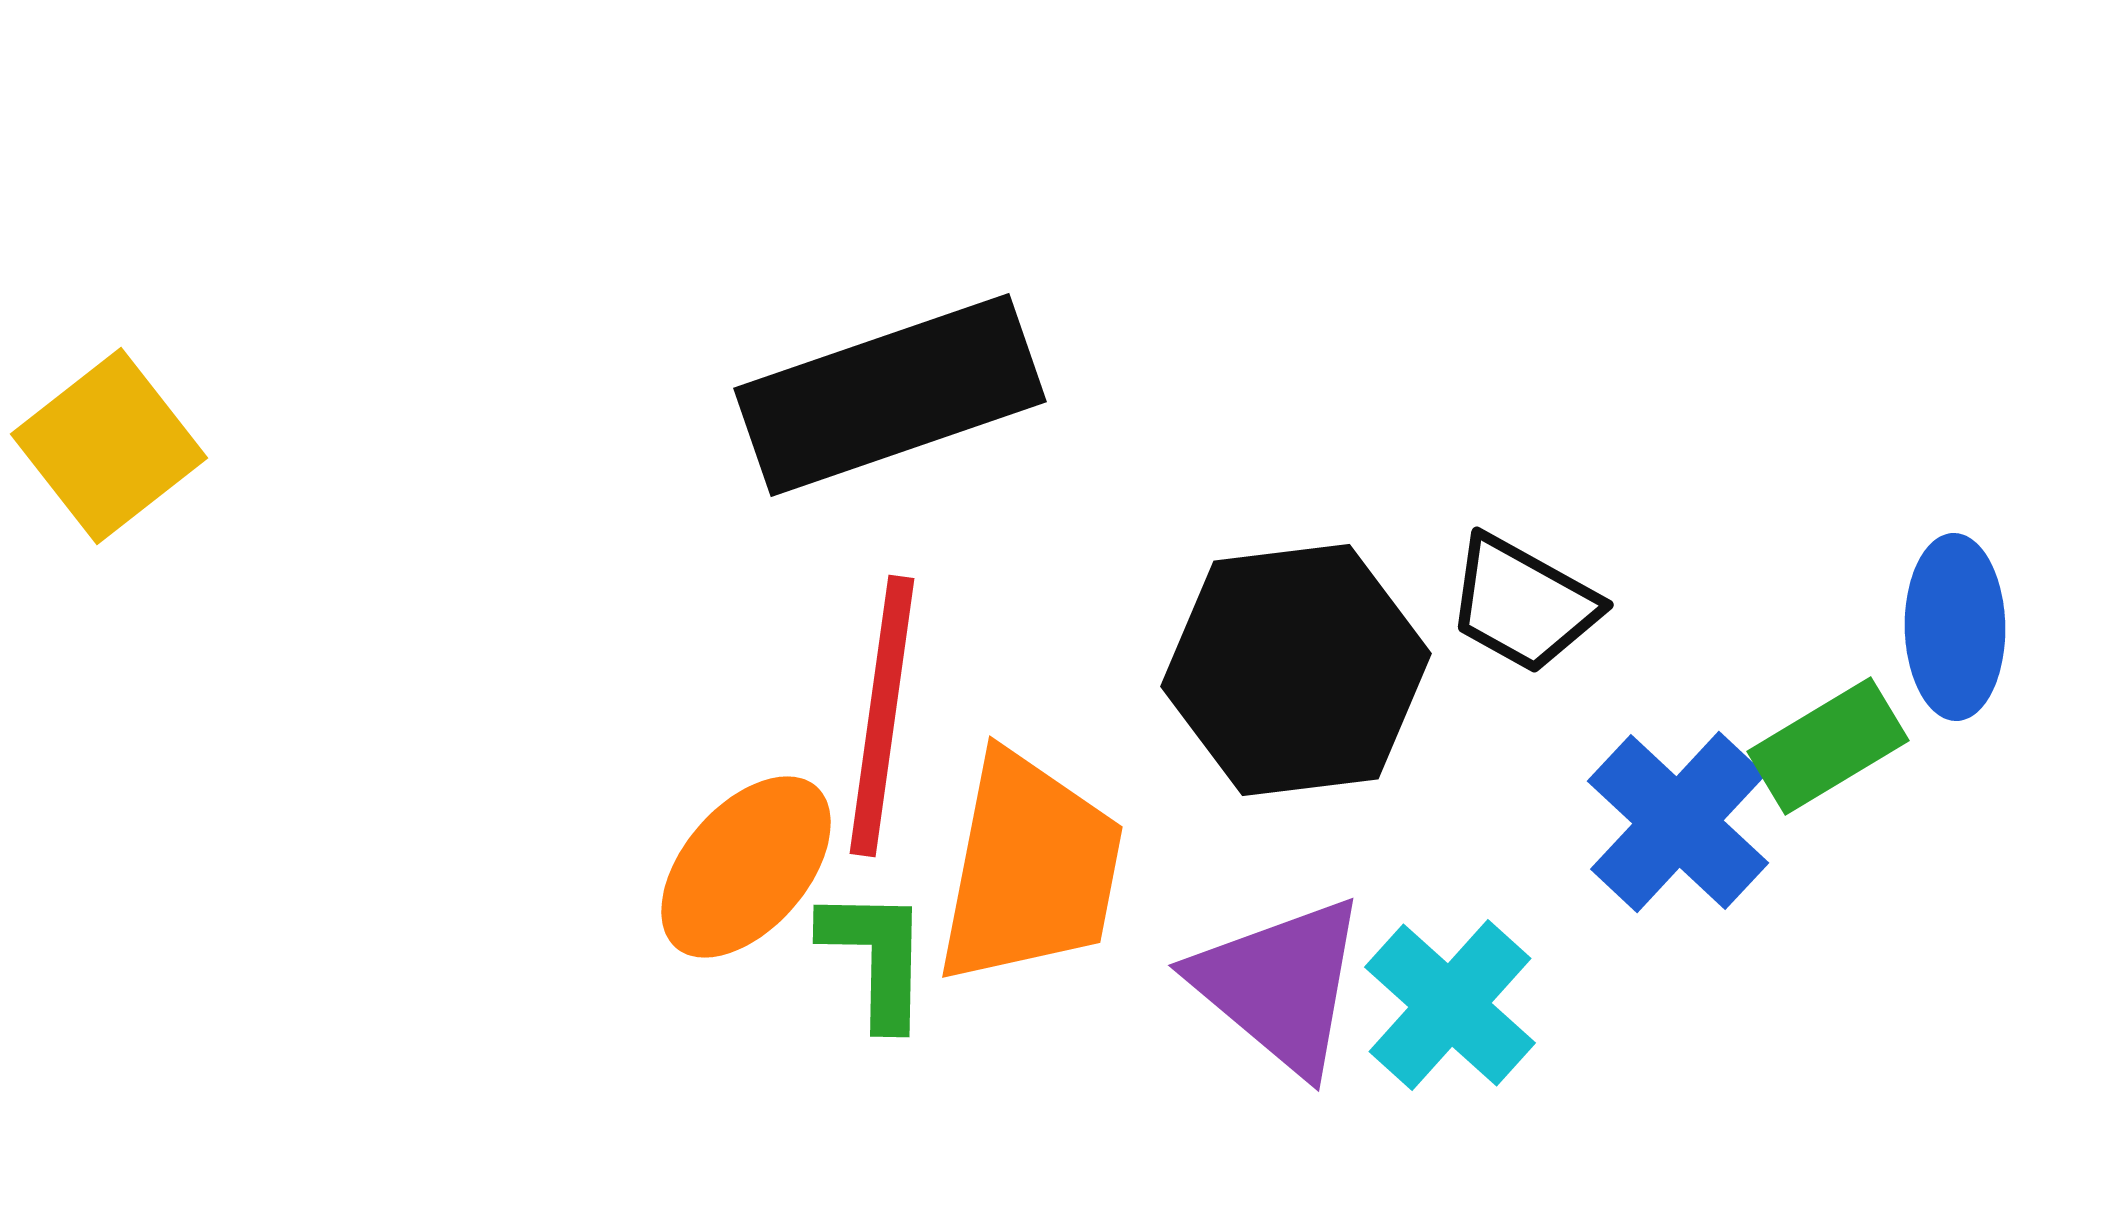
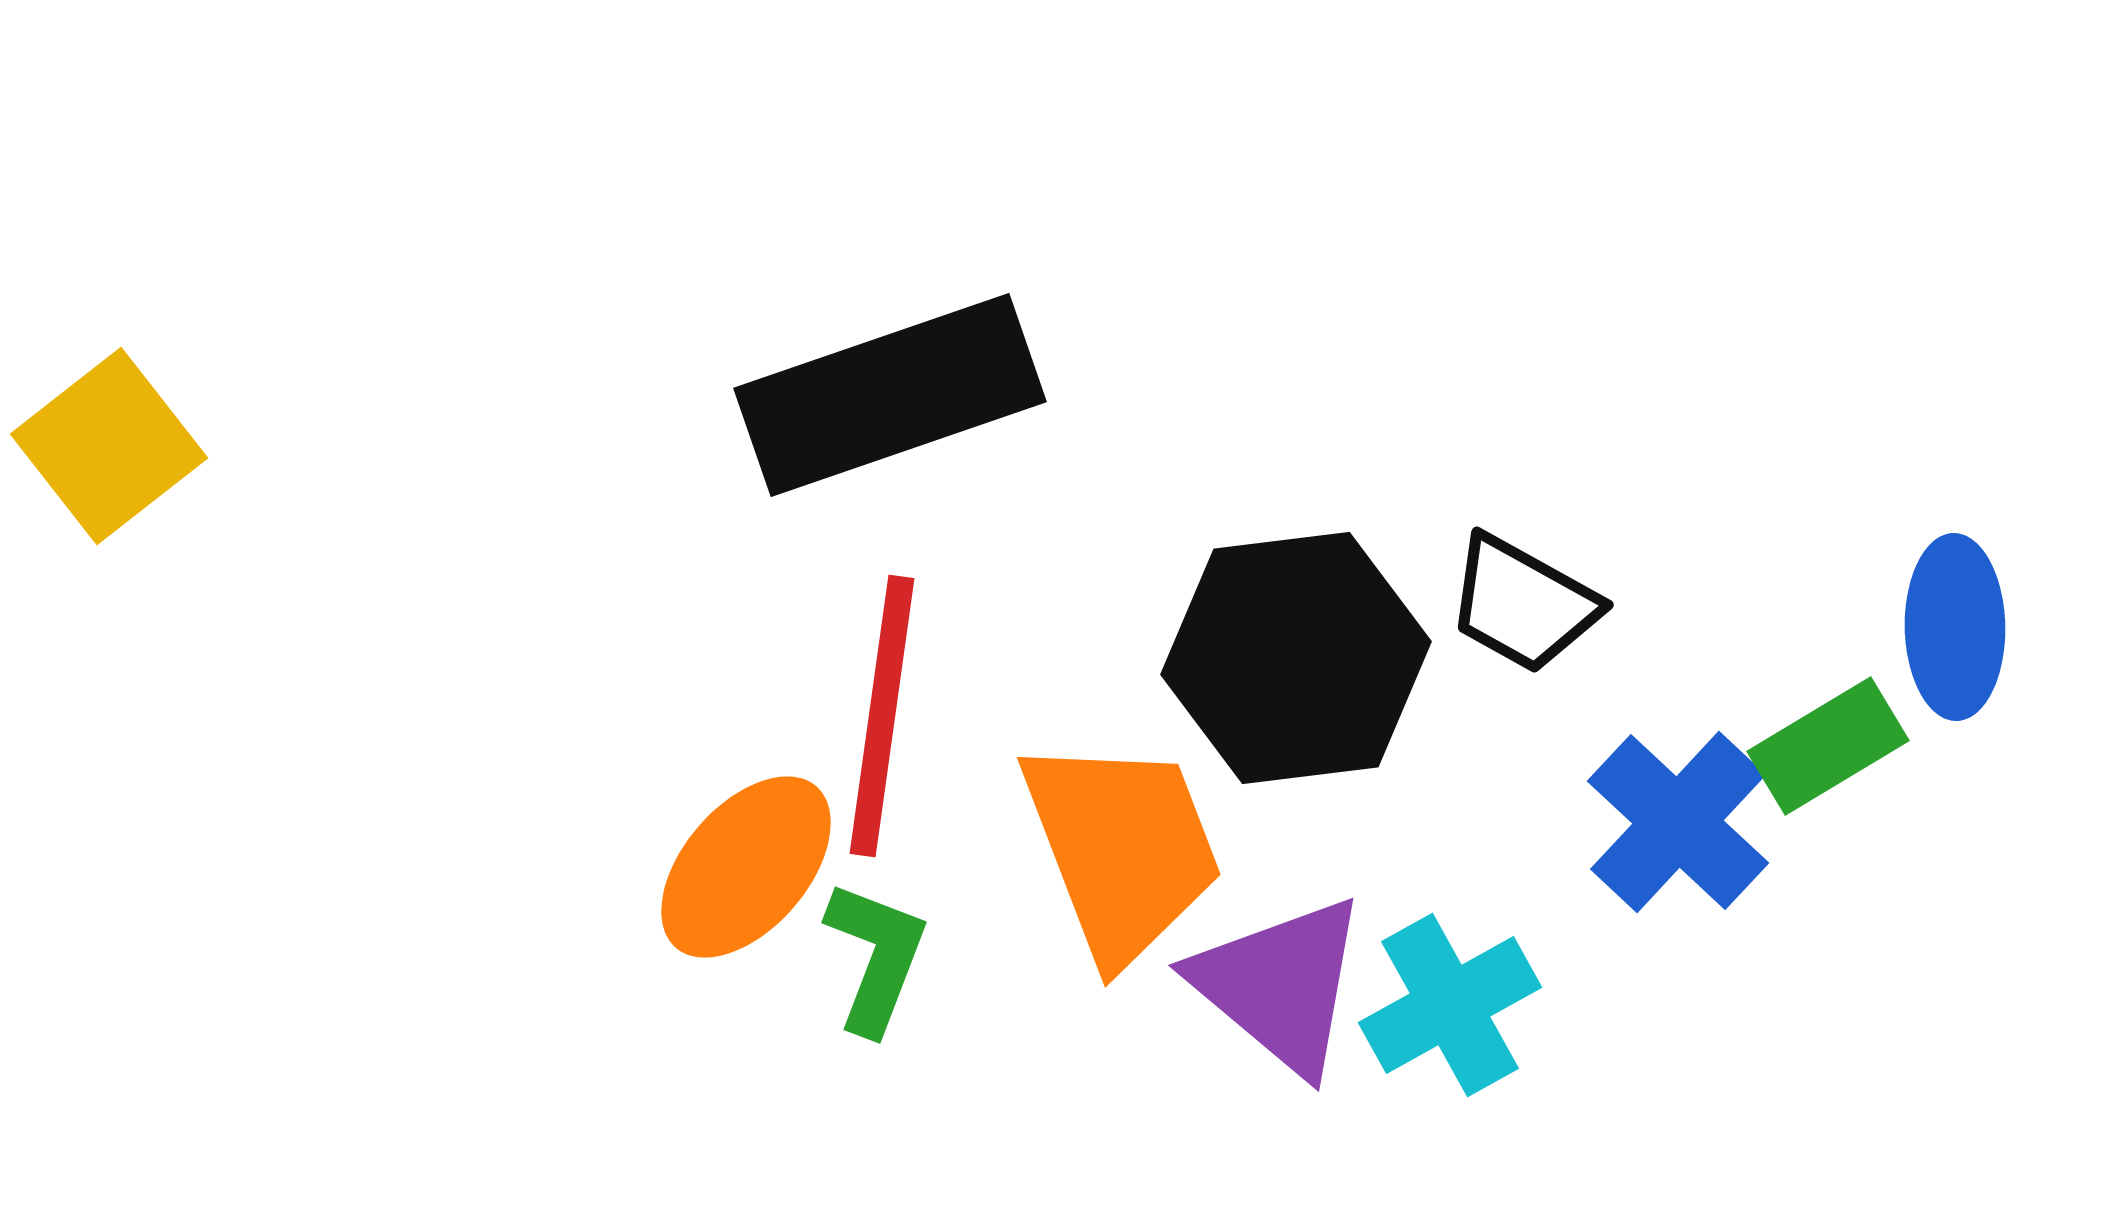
black hexagon: moved 12 px up
orange trapezoid: moved 92 px right, 20 px up; rotated 32 degrees counterclockwise
green L-shape: rotated 20 degrees clockwise
cyan cross: rotated 19 degrees clockwise
